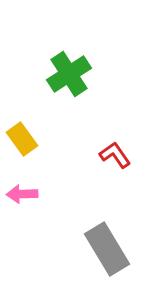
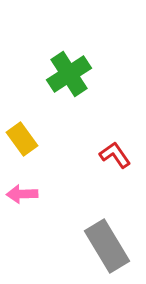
gray rectangle: moved 3 px up
